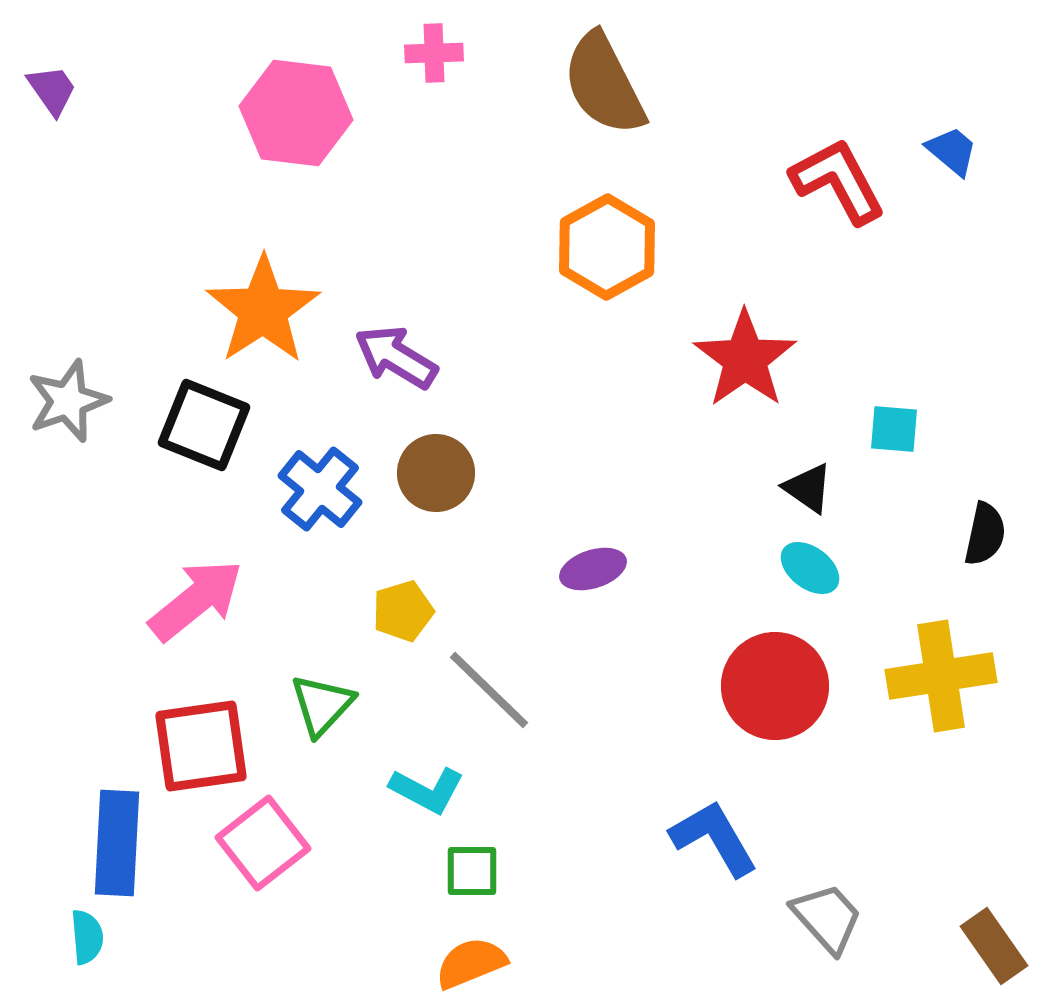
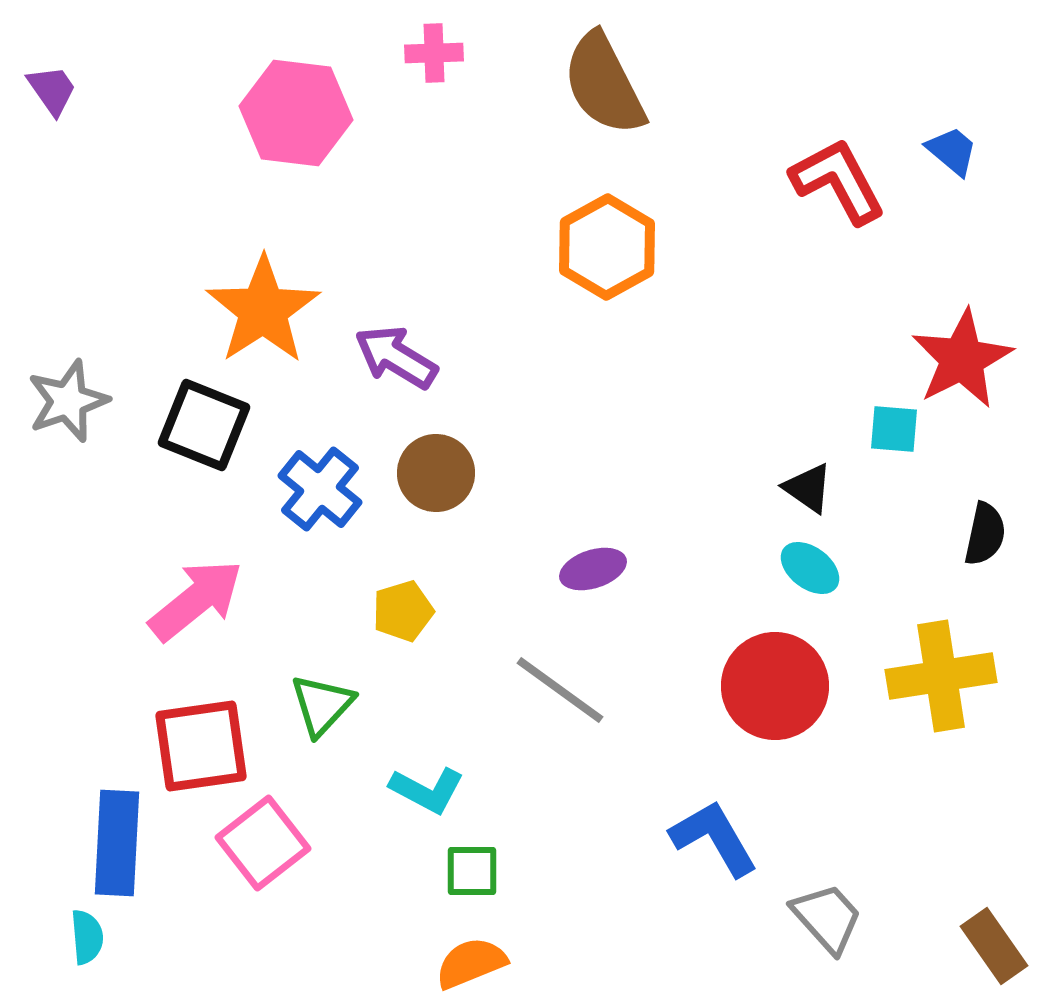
red star: moved 217 px right; rotated 8 degrees clockwise
gray line: moved 71 px right; rotated 8 degrees counterclockwise
